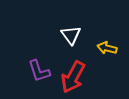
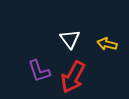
white triangle: moved 1 px left, 4 px down
yellow arrow: moved 4 px up
